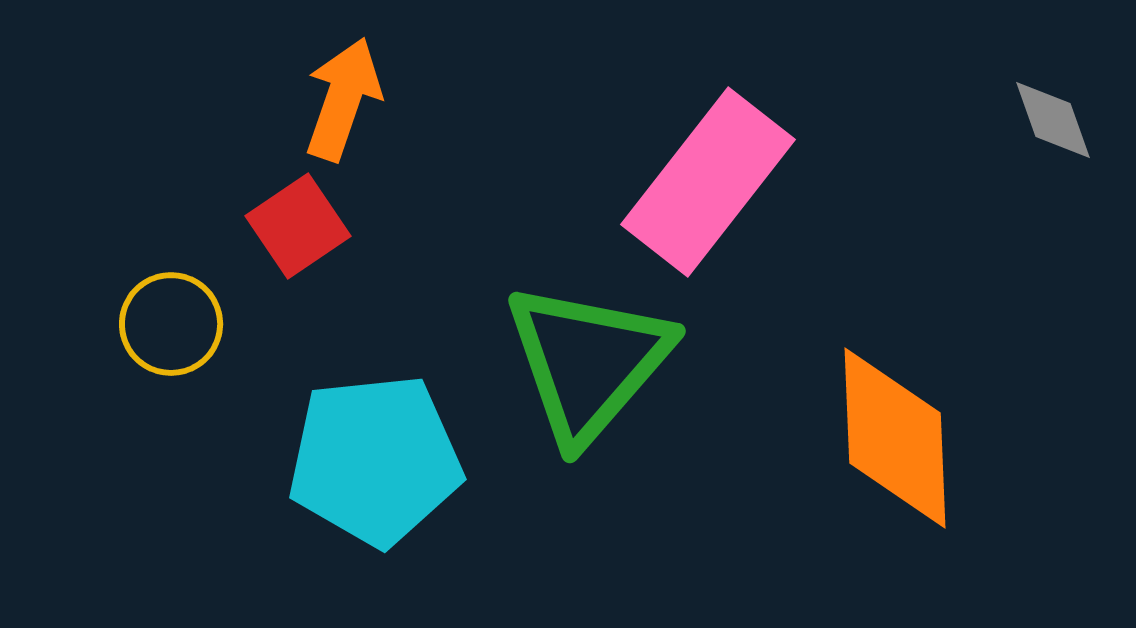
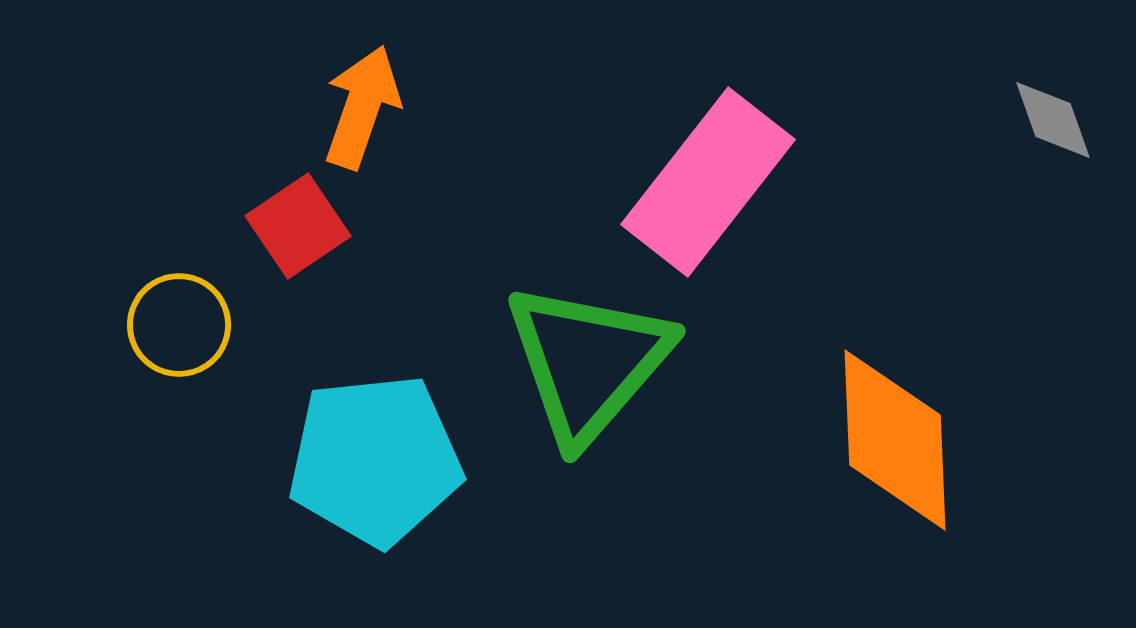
orange arrow: moved 19 px right, 8 px down
yellow circle: moved 8 px right, 1 px down
orange diamond: moved 2 px down
